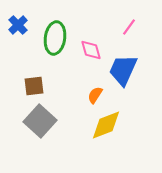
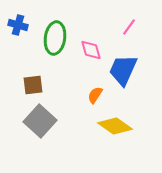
blue cross: rotated 30 degrees counterclockwise
brown square: moved 1 px left, 1 px up
yellow diamond: moved 9 px right, 1 px down; rotated 56 degrees clockwise
